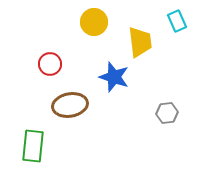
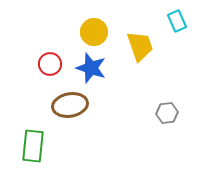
yellow circle: moved 10 px down
yellow trapezoid: moved 4 px down; rotated 12 degrees counterclockwise
blue star: moved 23 px left, 9 px up
